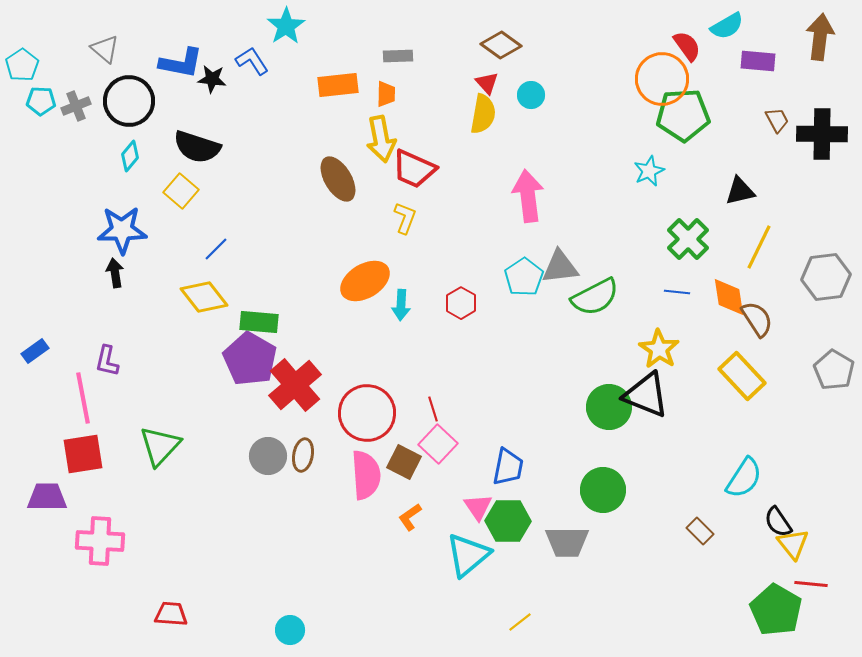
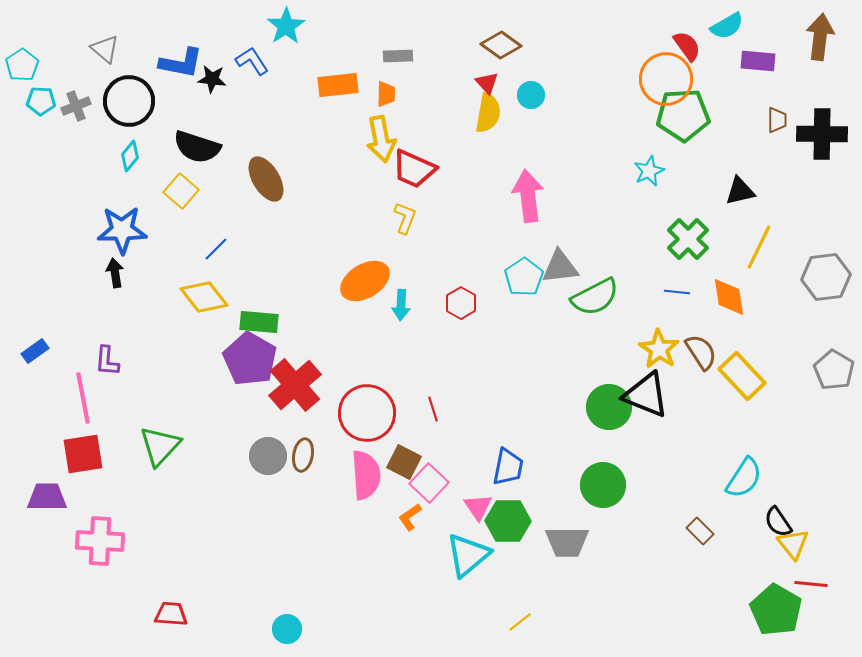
orange circle at (662, 79): moved 4 px right
yellow semicircle at (483, 114): moved 5 px right, 1 px up
brown trapezoid at (777, 120): rotated 28 degrees clockwise
brown ellipse at (338, 179): moved 72 px left
brown semicircle at (757, 319): moved 56 px left, 33 px down
purple L-shape at (107, 361): rotated 8 degrees counterclockwise
pink square at (438, 444): moved 9 px left, 39 px down
green circle at (603, 490): moved 5 px up
cyan circle at (290, 630): moved 3 px left, 1 px up
